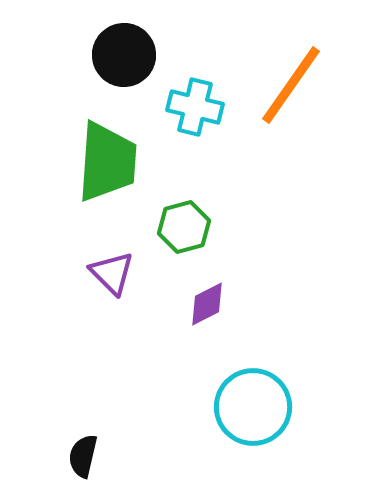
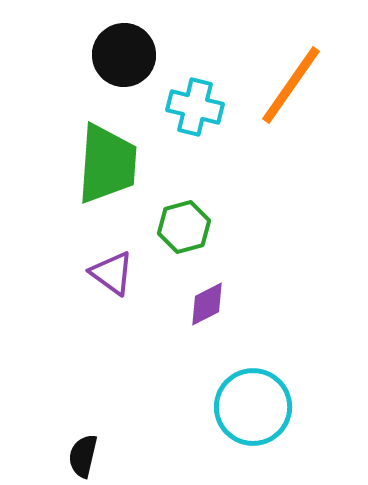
green trapezoid: moved 2 px down
purple triangle: rotated 9 degrees counterclockwise
